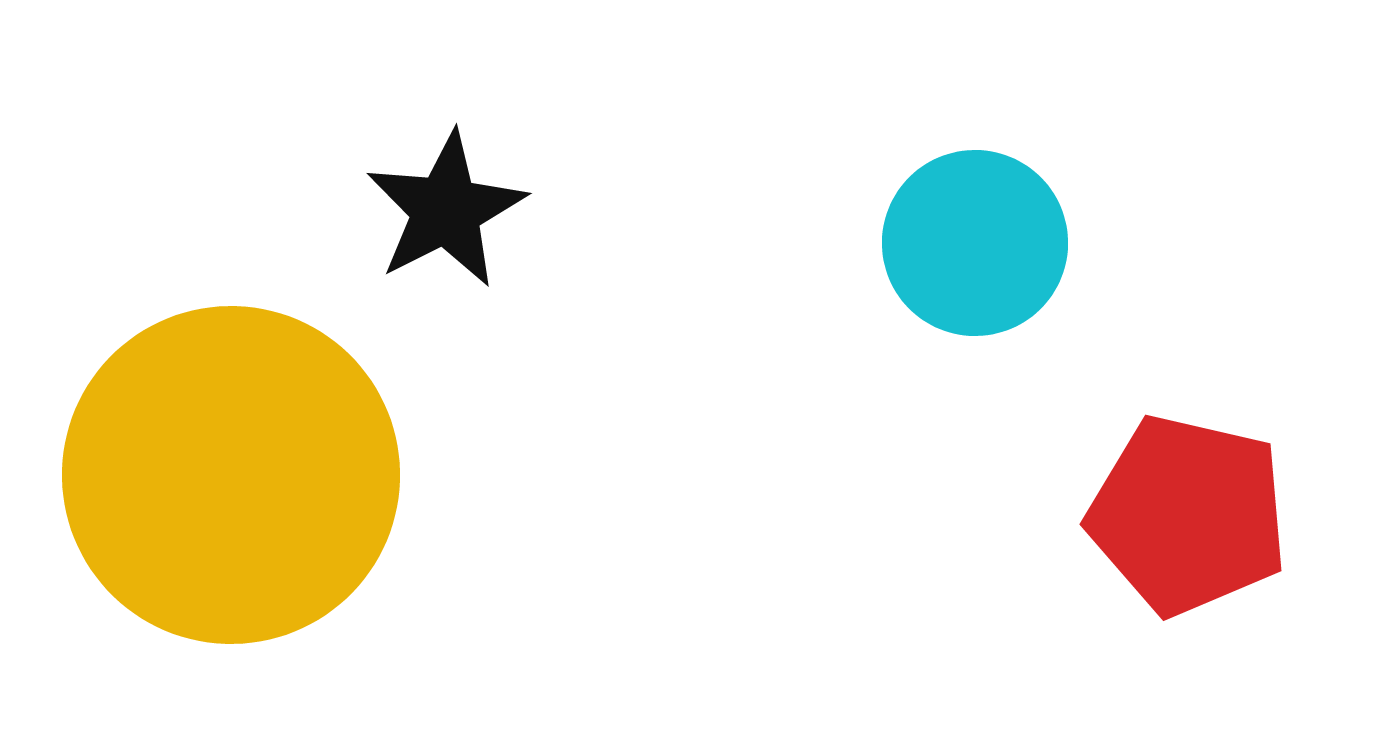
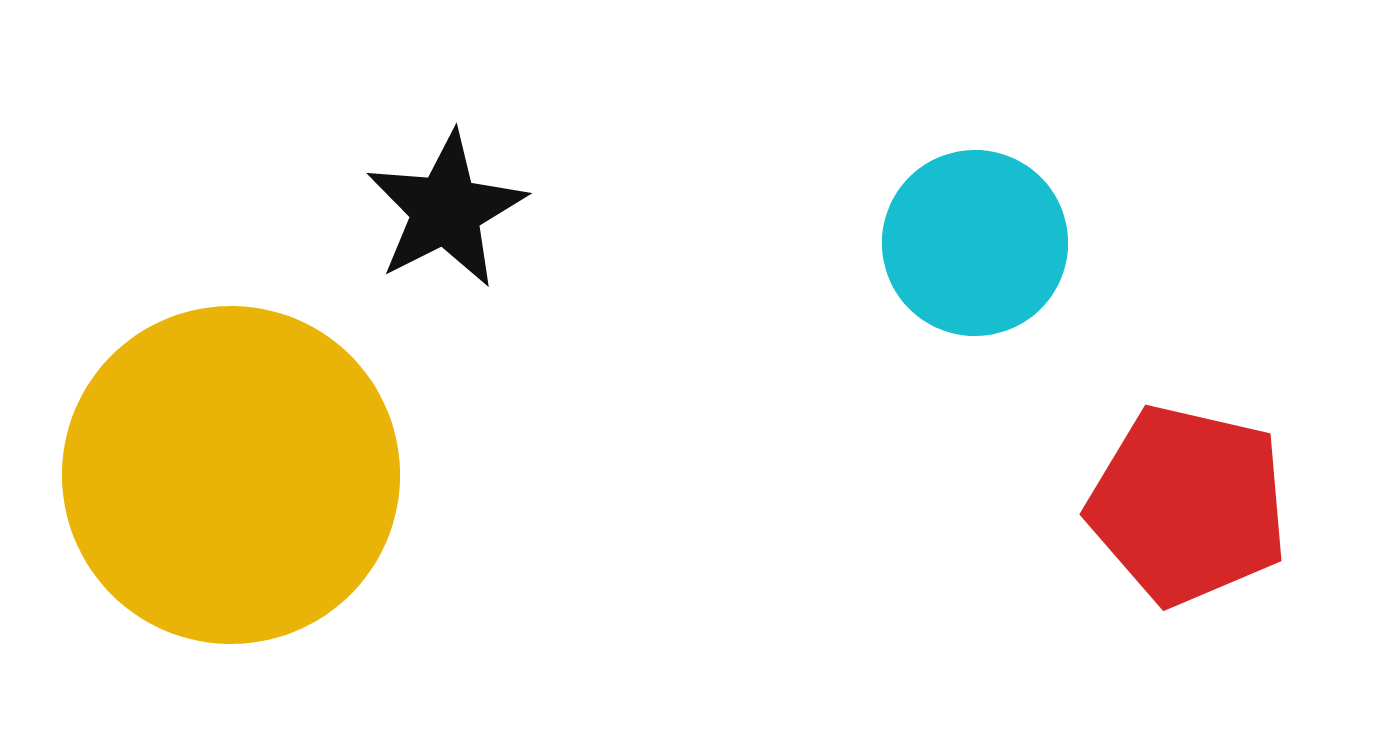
red pentagon: moved 10 px up
